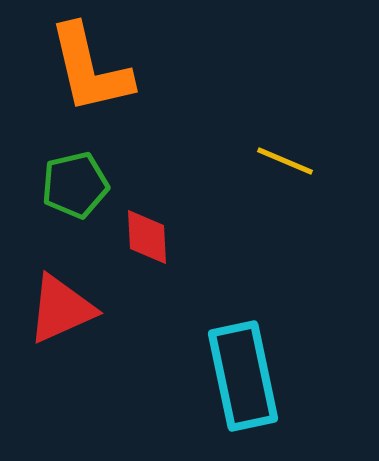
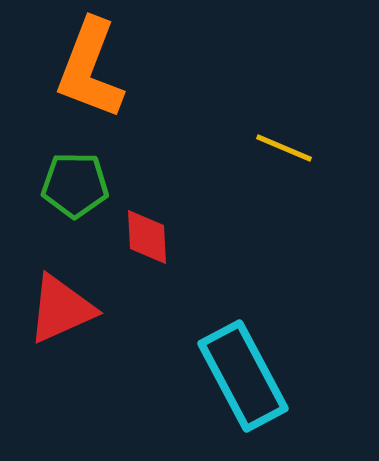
orange L-shape: rotated 34 degrees clockwise
yellow line: moved 1 px left, 13 px up
green pentagon: rotated 14 degrees clockwise
cyan rectangle: rotated 16 degrees counterclockwise
